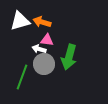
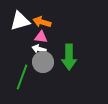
pink triangle: moved 6 px left, 3 px up
green arrow: rotated 15 degrees counterclockwise
gray circle: moved 1 px left, 2 px up
